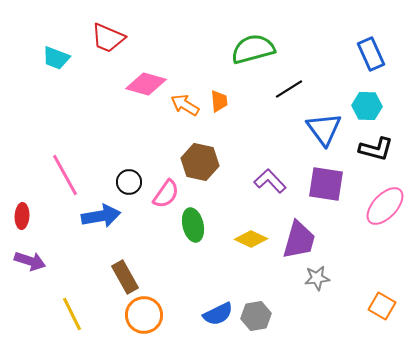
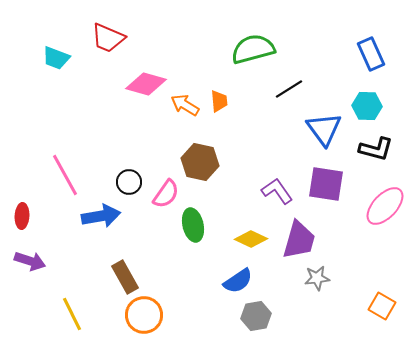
purple L-shape: moved 7 px right, 10 px down; rotated 8 degrees clockwise
blue semicircle: moved 20 px right, 33 px up; rotated 8 degrees counterclockwise
